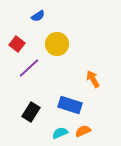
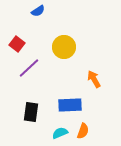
blue semicircle: moved 5 px up
yellow circle: moved 7 px right, 3 px down
orange arrow: moved 1 px right
blue rectangle: rotated 20 degrees counterclockwise
black rectangle: rotated 24 degrees counterclockwise
orange semicircle: rotated 133 degrees clockwise
